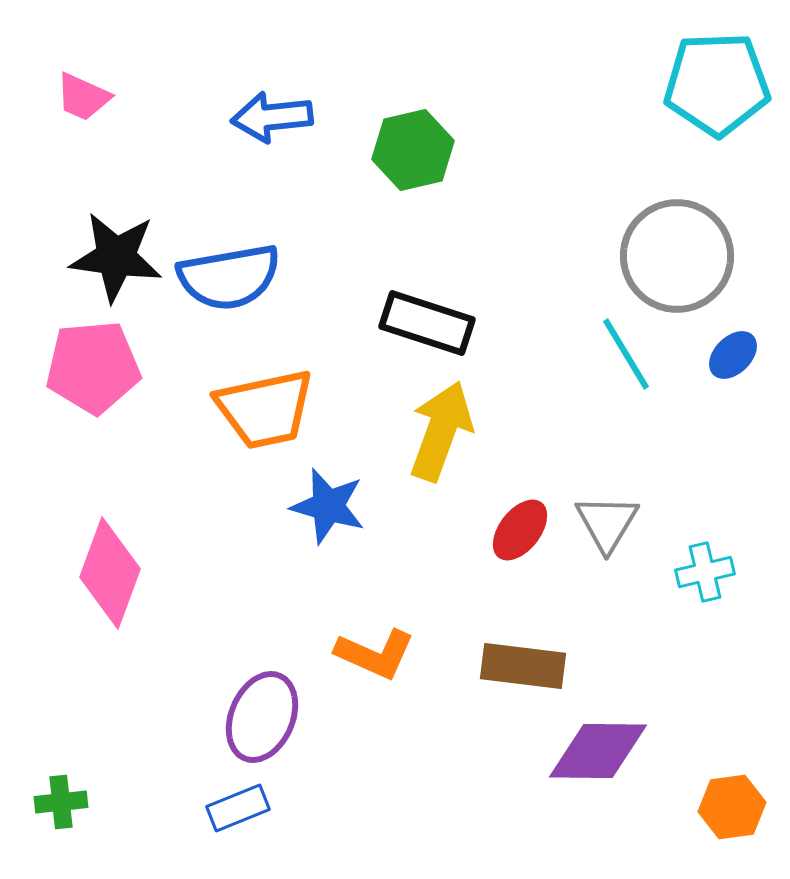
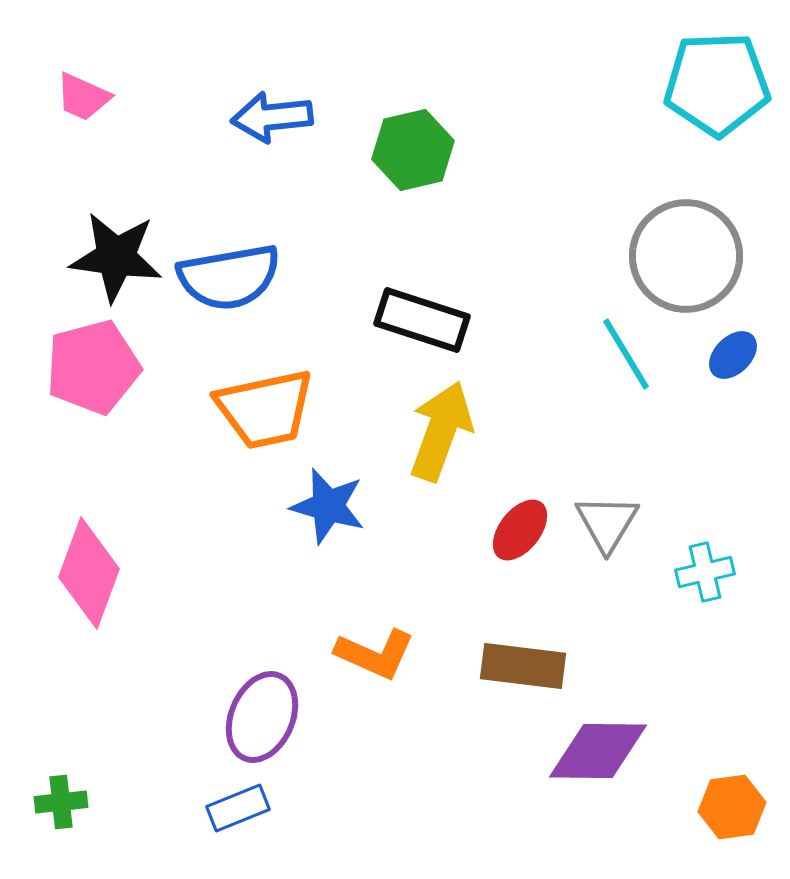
gray circle: moved 9 px right
black rectangle: moved 5 px left, 3 px up
pink pentagon: rotated 10 degrees counterclockwise
pink diamond: moved 21 px left
